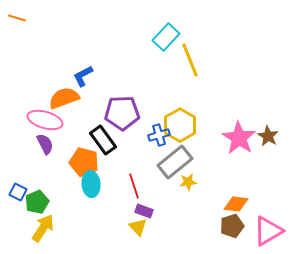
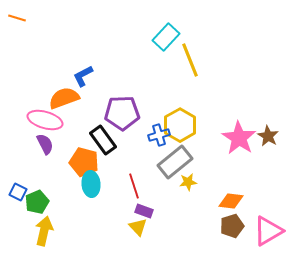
orange diamond: moved 5 px left, 3 px up
yellow arrow: moved 1 px right, 3 px down; rotated 20 degrees counterclockwise
